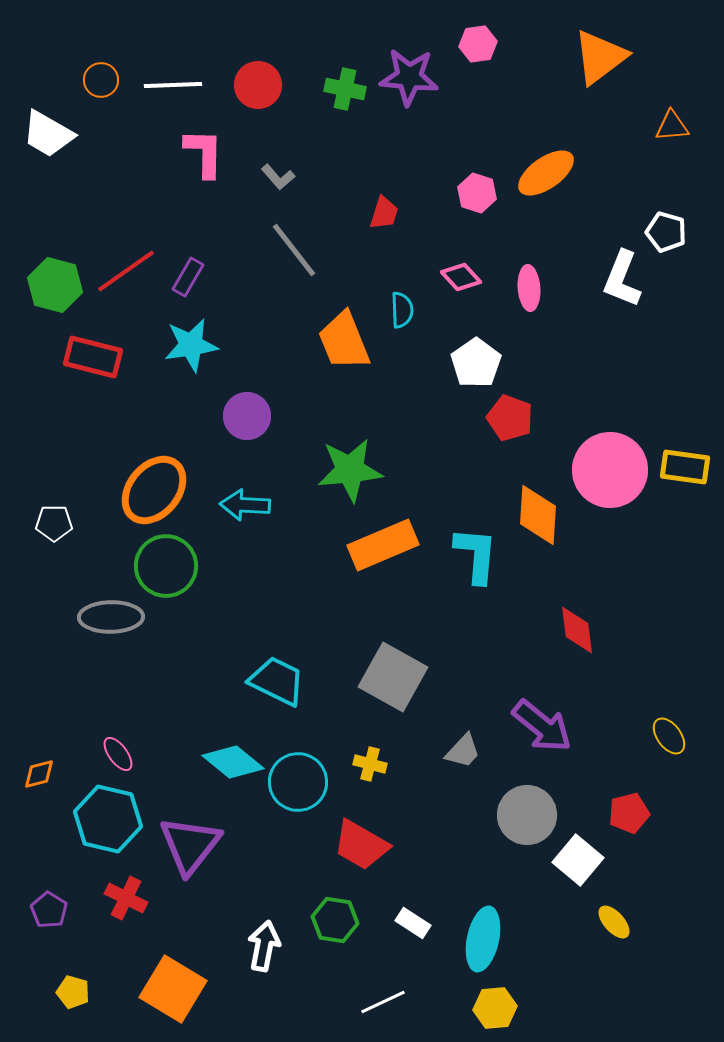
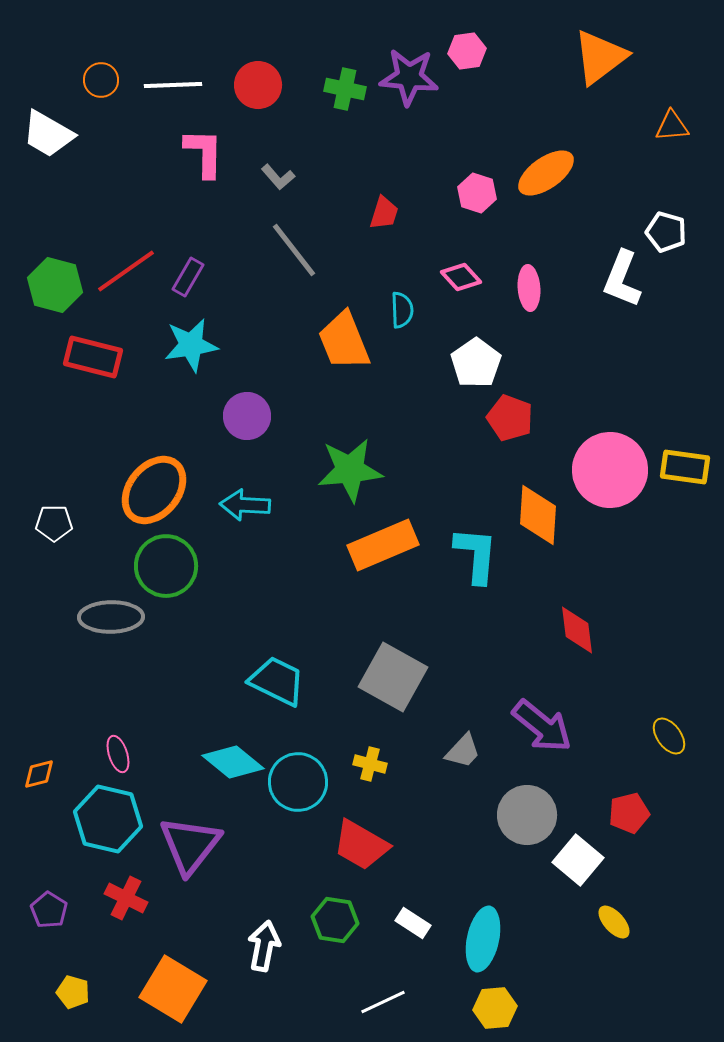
pink hexagon at (478, 44): moved 11 px left, 7 px down
pink ellipse at (118, 754): rotated 18 degrees clockwise
